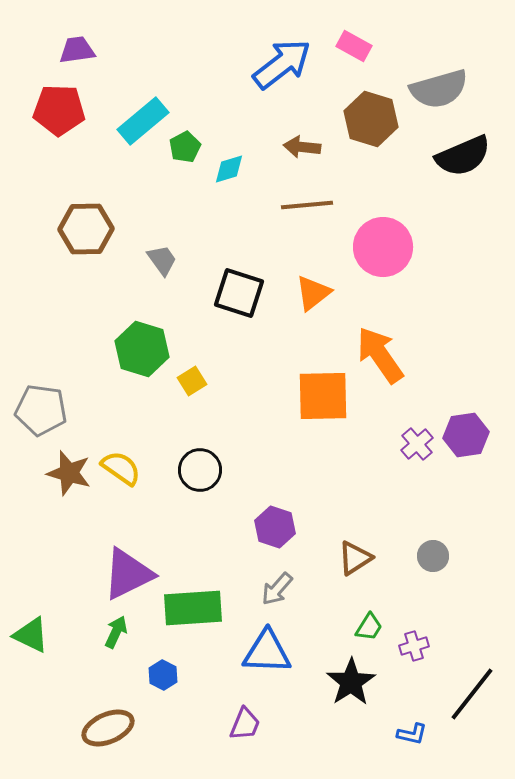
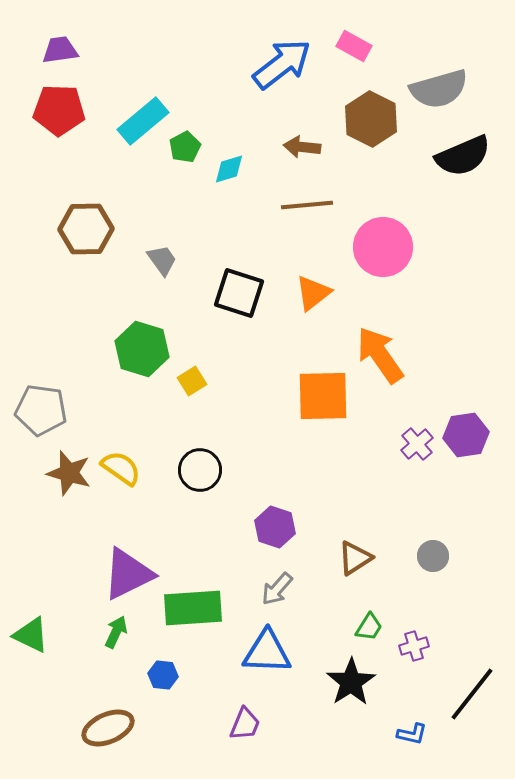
purple trapezoid at (77, 50): moved 17 px left
brown hexagon at (371, 119): rotated 10 degrees clockwise
blue hexagon at (163, 675): rotated 20 degrees counterclockwise
